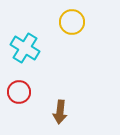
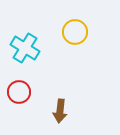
yellow circle: moved 3 px right, 10 px down
brown arrow: moved 1 px up
